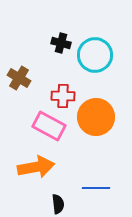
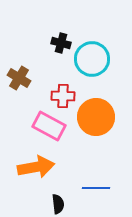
cyan circle: moved 3 px left, 4 px down
